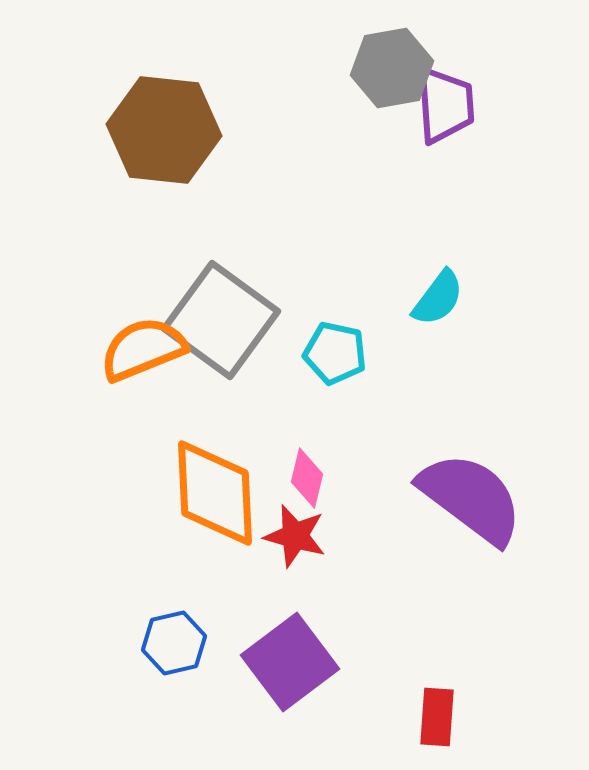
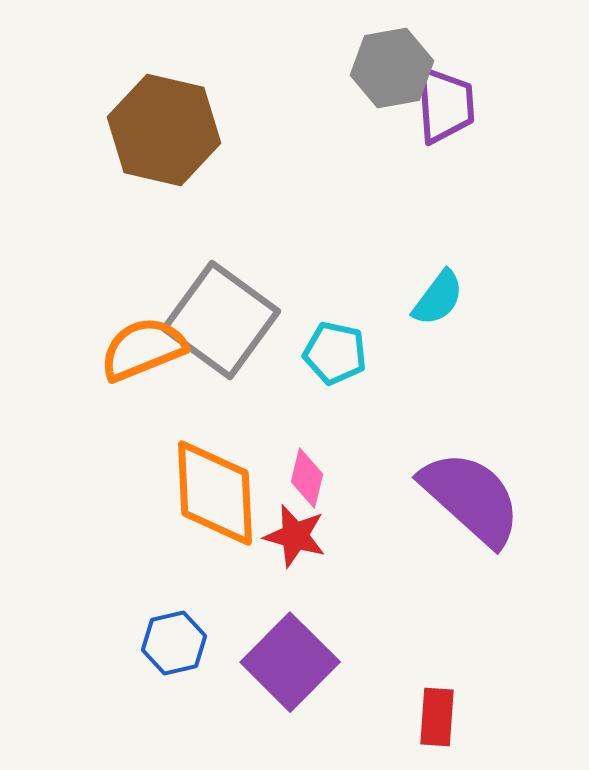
brown hexagon: rotated 7 degrees clockwise
purple semicircle: rotated 5 degrees clockwise
purple square: rotated 8 degrees counterclockwise
